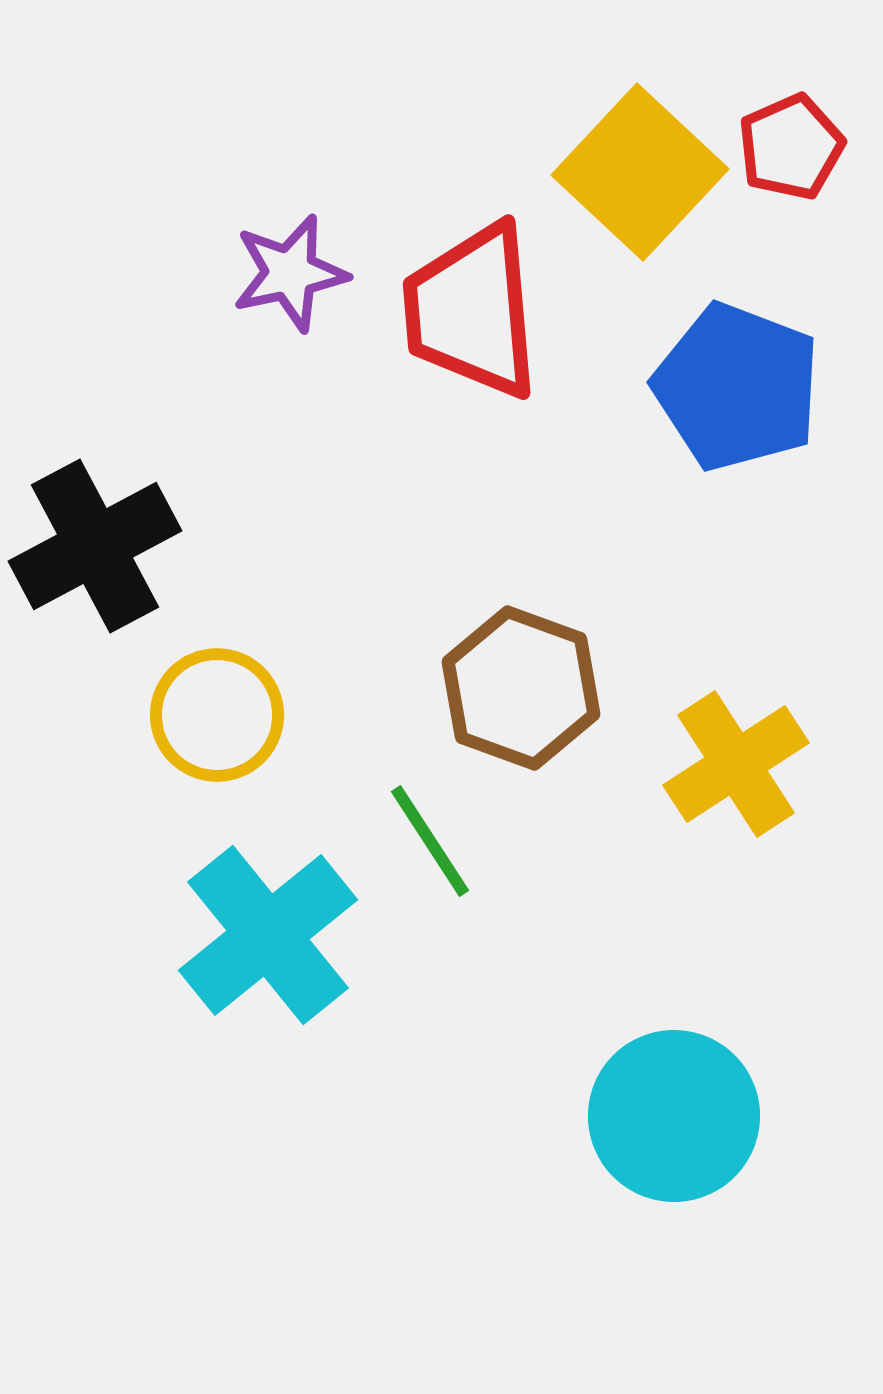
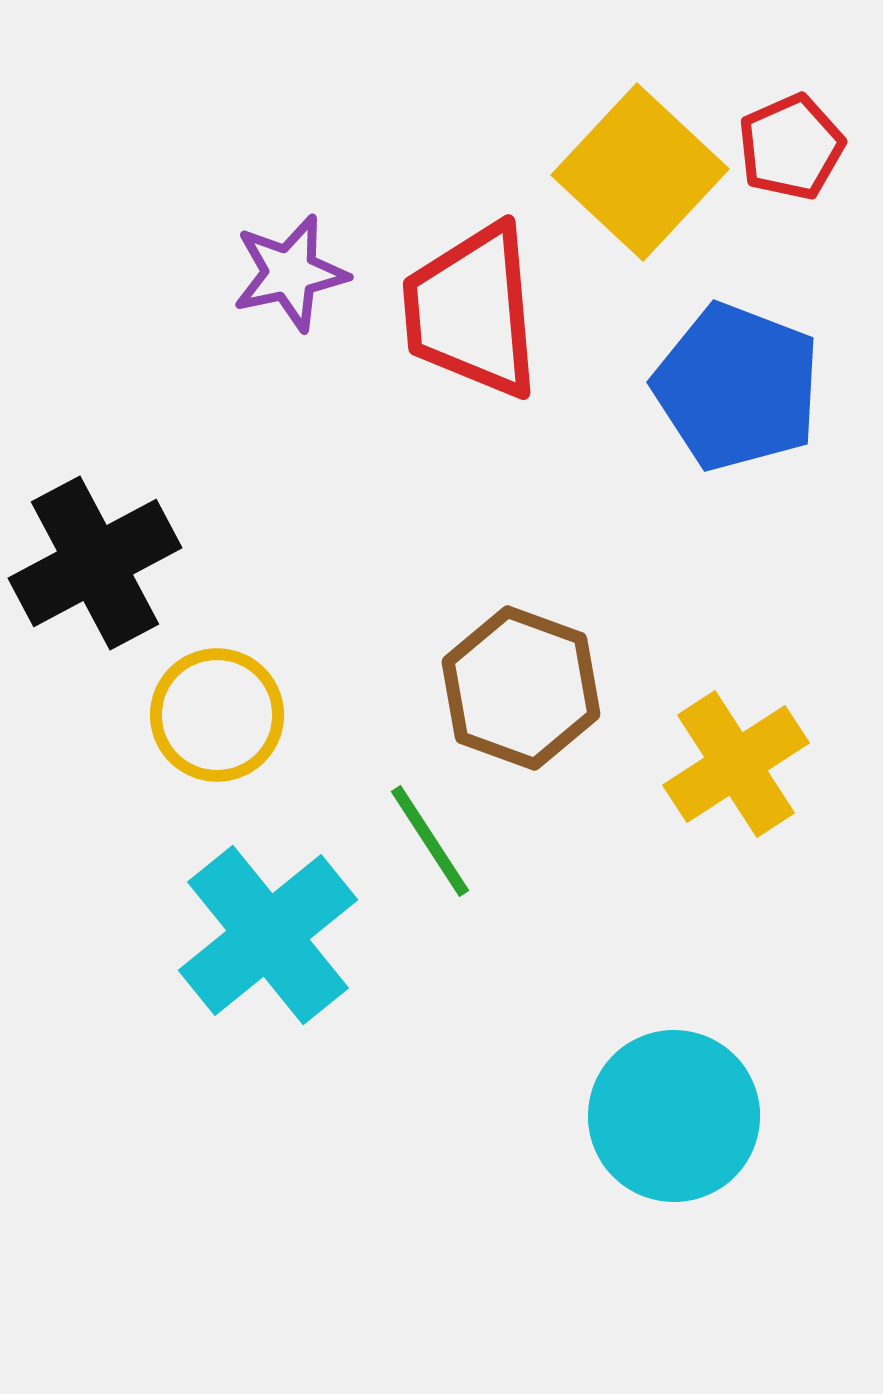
black cross: moved 17 px down
